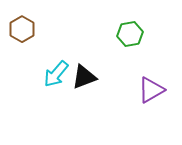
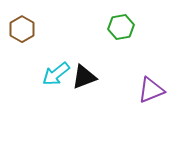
green hexagon: moved 9 px left, 7 px up
cyan arrow: rotated 12 degrees clockwise
purple triangle: rotated 8 degrees clockwise
